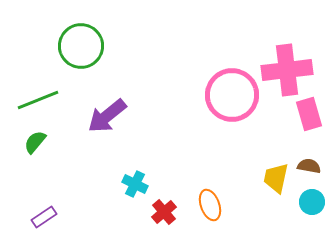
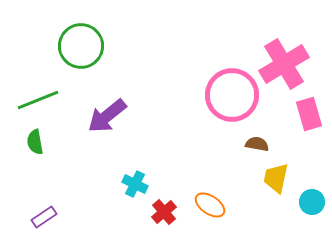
pink cross: moved 3 px left, 6 px up; rotated 24 degrees counterclockwise
green semicircle: rotated 50 degrees counterclockwise
brown semicircle: moved 52 px left, 22 px up
orange ellipse: rotated 36 degrees counterclockwise
